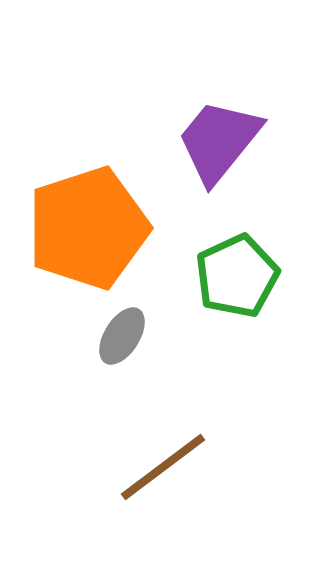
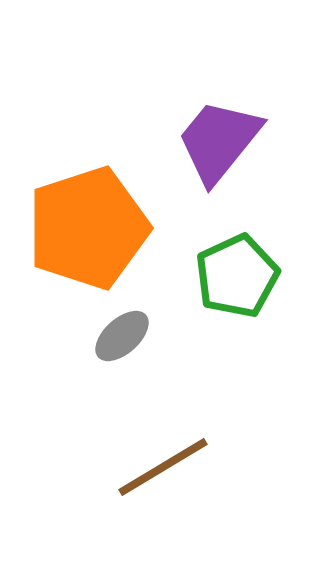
gray ellipse: rotated 16 degrees clockwise
brown line: rotated 6 degrees clockwise
